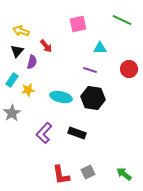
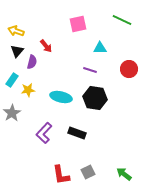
yellow arrow: moved 5 px left
black hexagon: moved 2 px right
